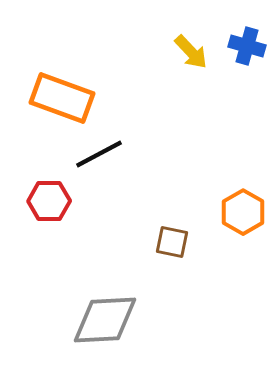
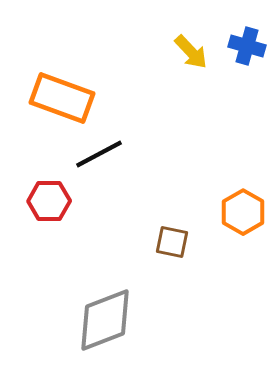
gray diamond: rotated 18 degrees counterclockwise
